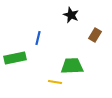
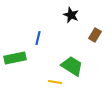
green trapezoid: rotated 35 degrees clockwise
